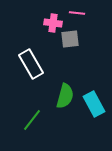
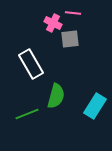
pink line: moved 4 px left
pink cross: rotated 18 degrees clockwise
green semicircle: moved 9 px left
cyan rectangle: moved 1 px right, 2 px down; rotated 60 degrees clockwise
green line: moved 5 px left, 6 px up; rotated 30 degrees clockwise
